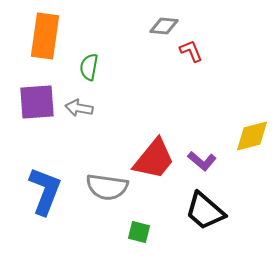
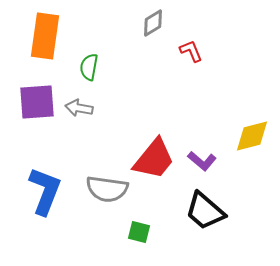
gray diamond: moved 11 px left, 3 px up; rotated 36 degrees counterclockwise
gray semicircle: moved 2 px down
